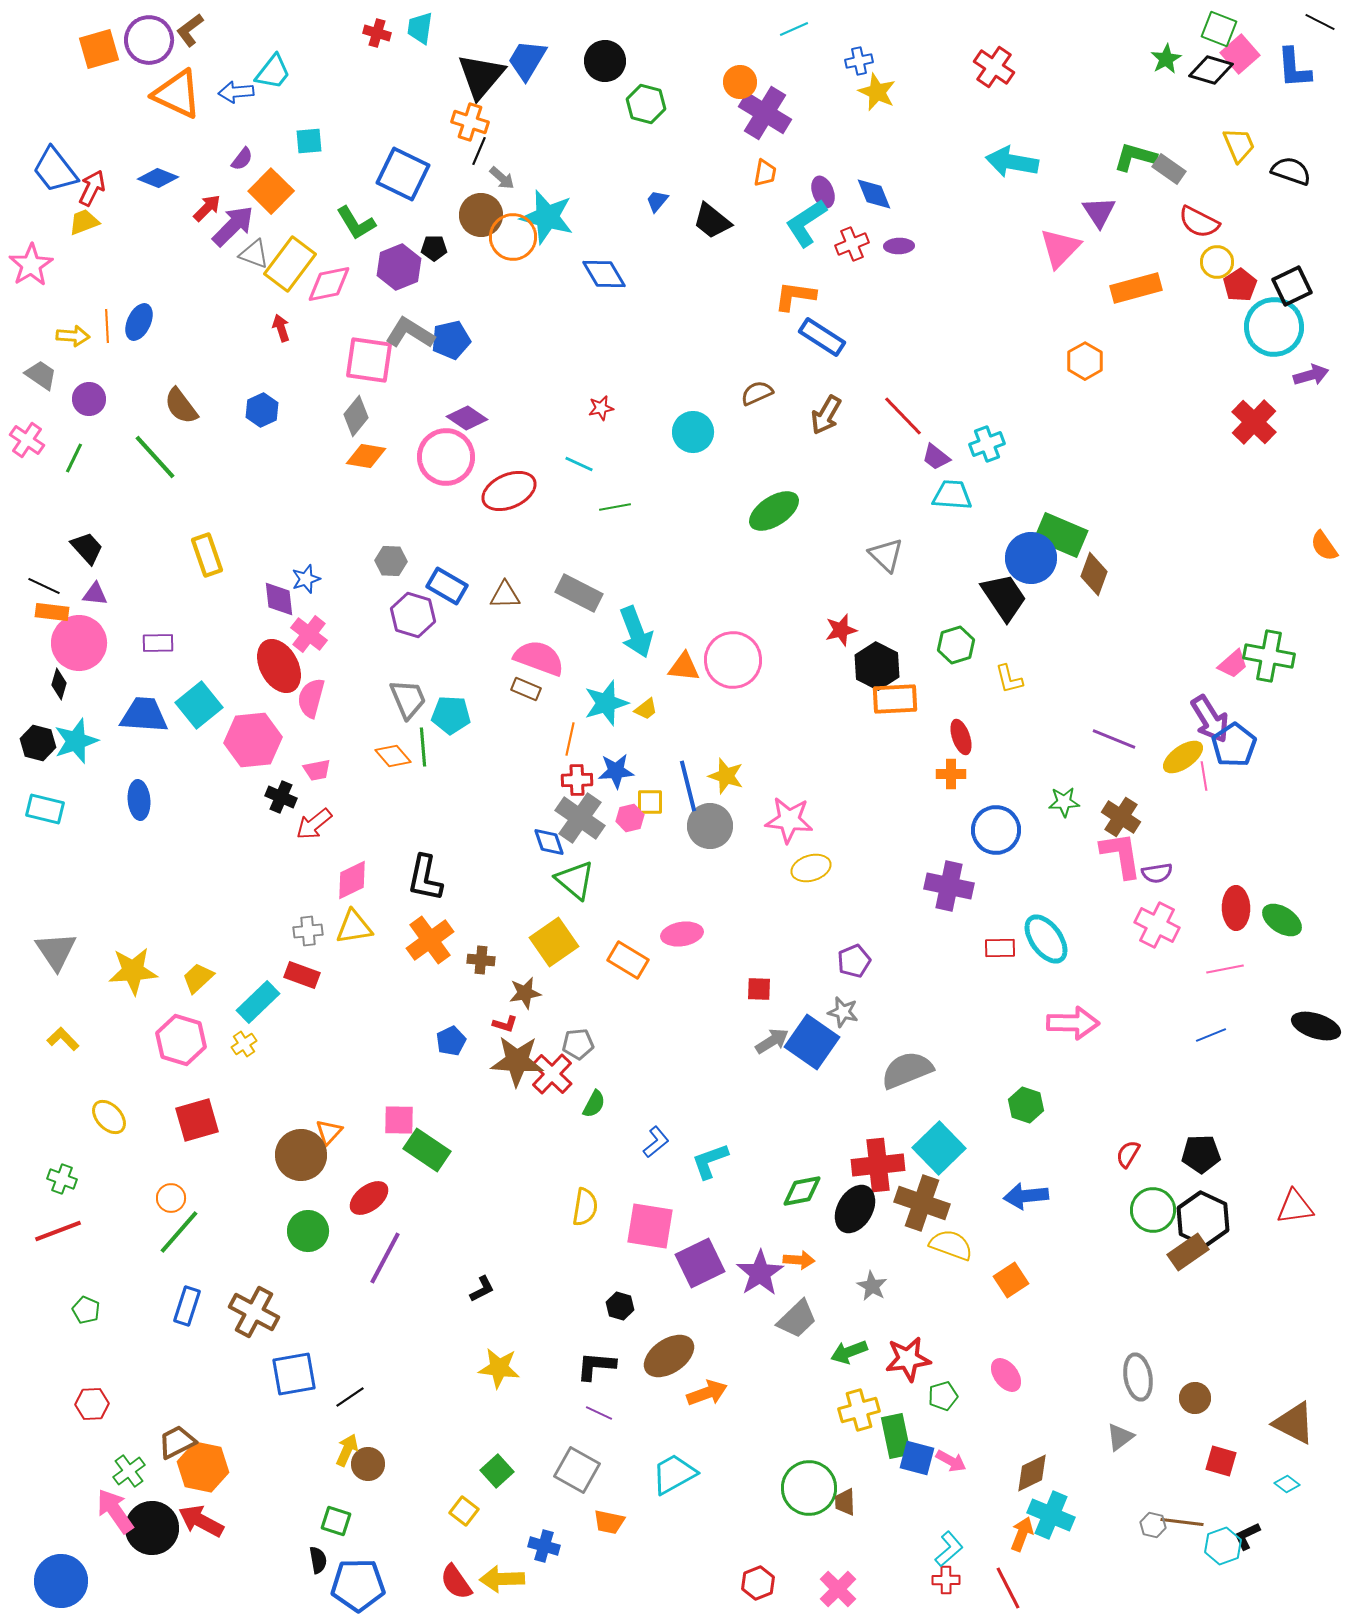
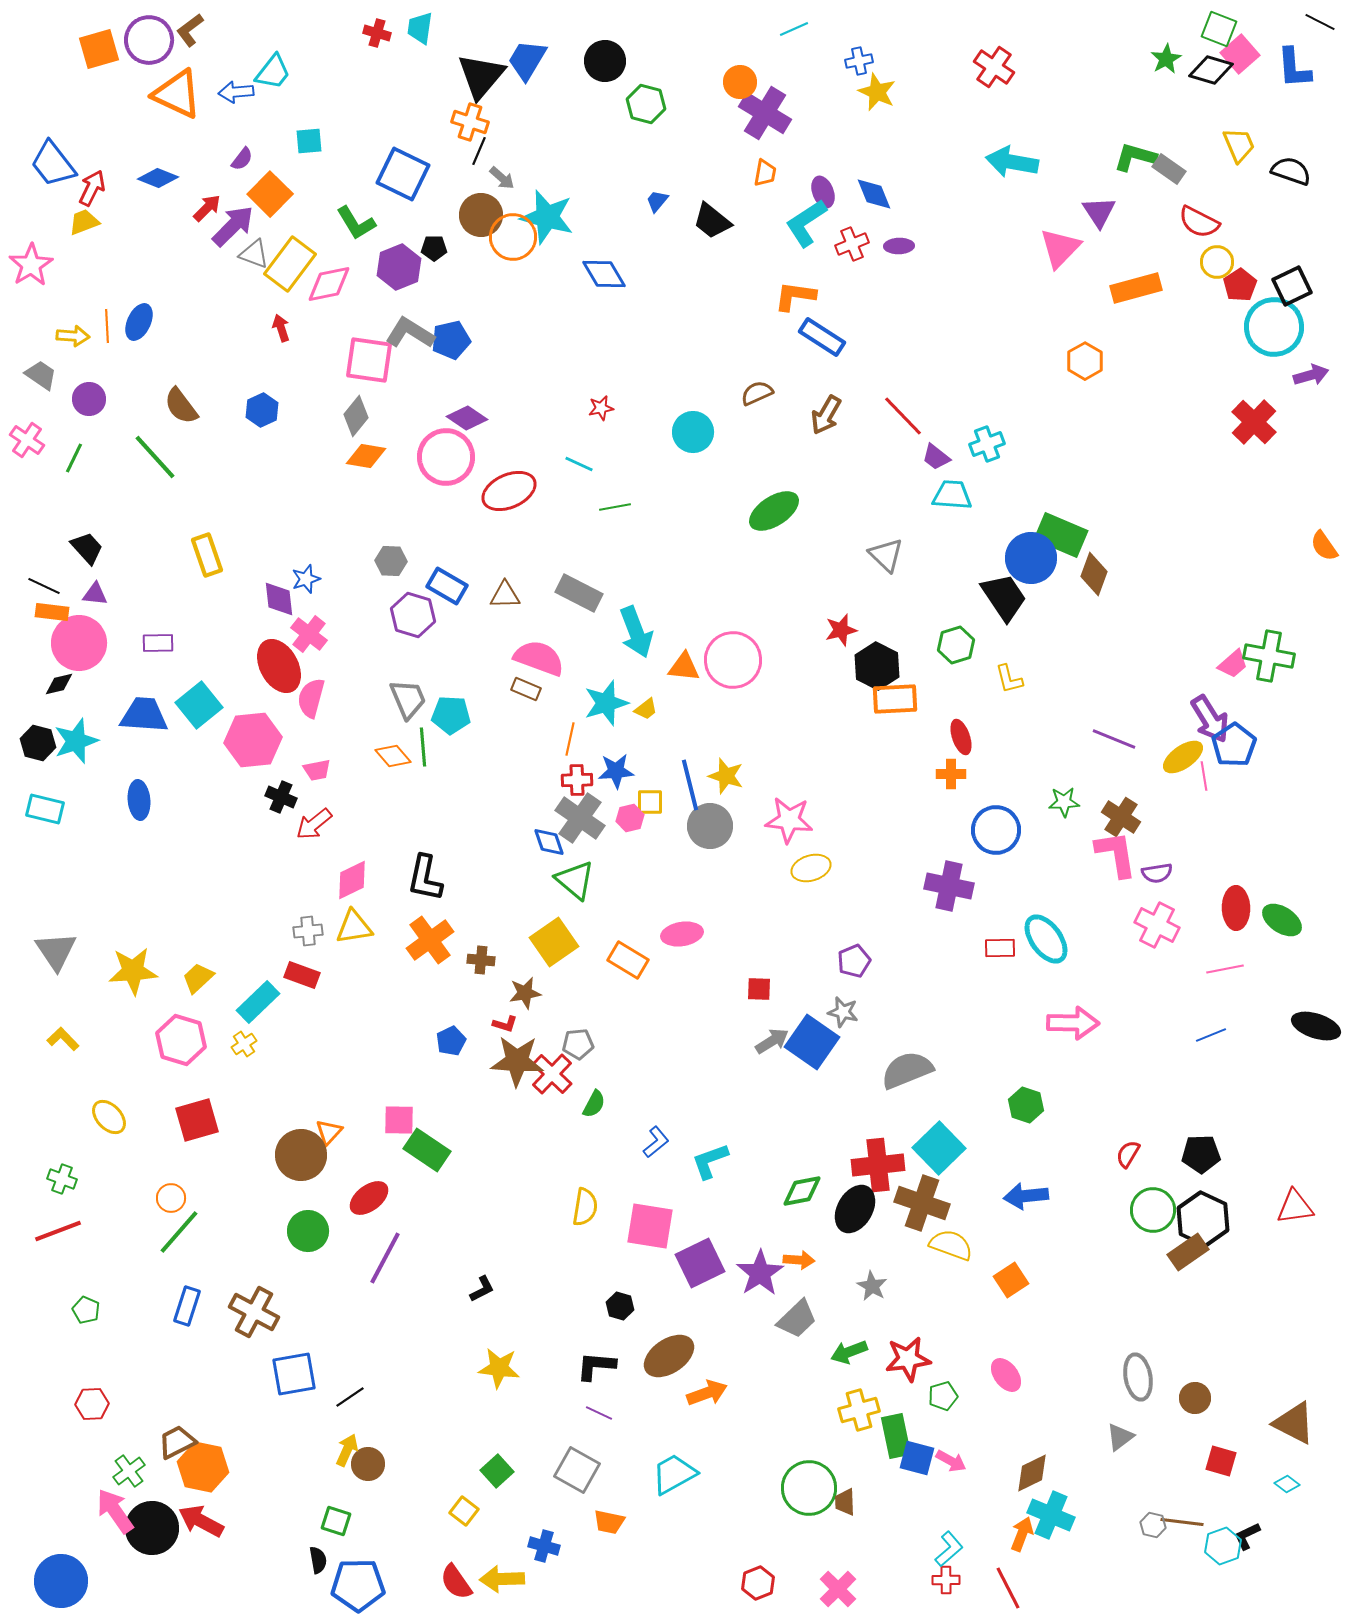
blue trapezoid at (55, 170): moved 2 px left, 6 px up
orange square at (271, 191): moved 1 px left, 3 px down
black diamond at (59, 684): rotated 60 degrees clockwise
blue line at (688, 786): moved 2 px right, 1 px up
pink L-shape at (1121, 855): moved 5 px left, 1 px up
